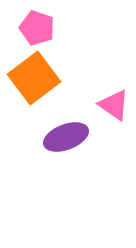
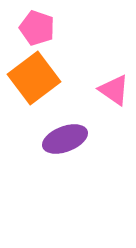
pink triangle: moved 15 px up
purple ellipse: moved 1 px left, 2 px down
